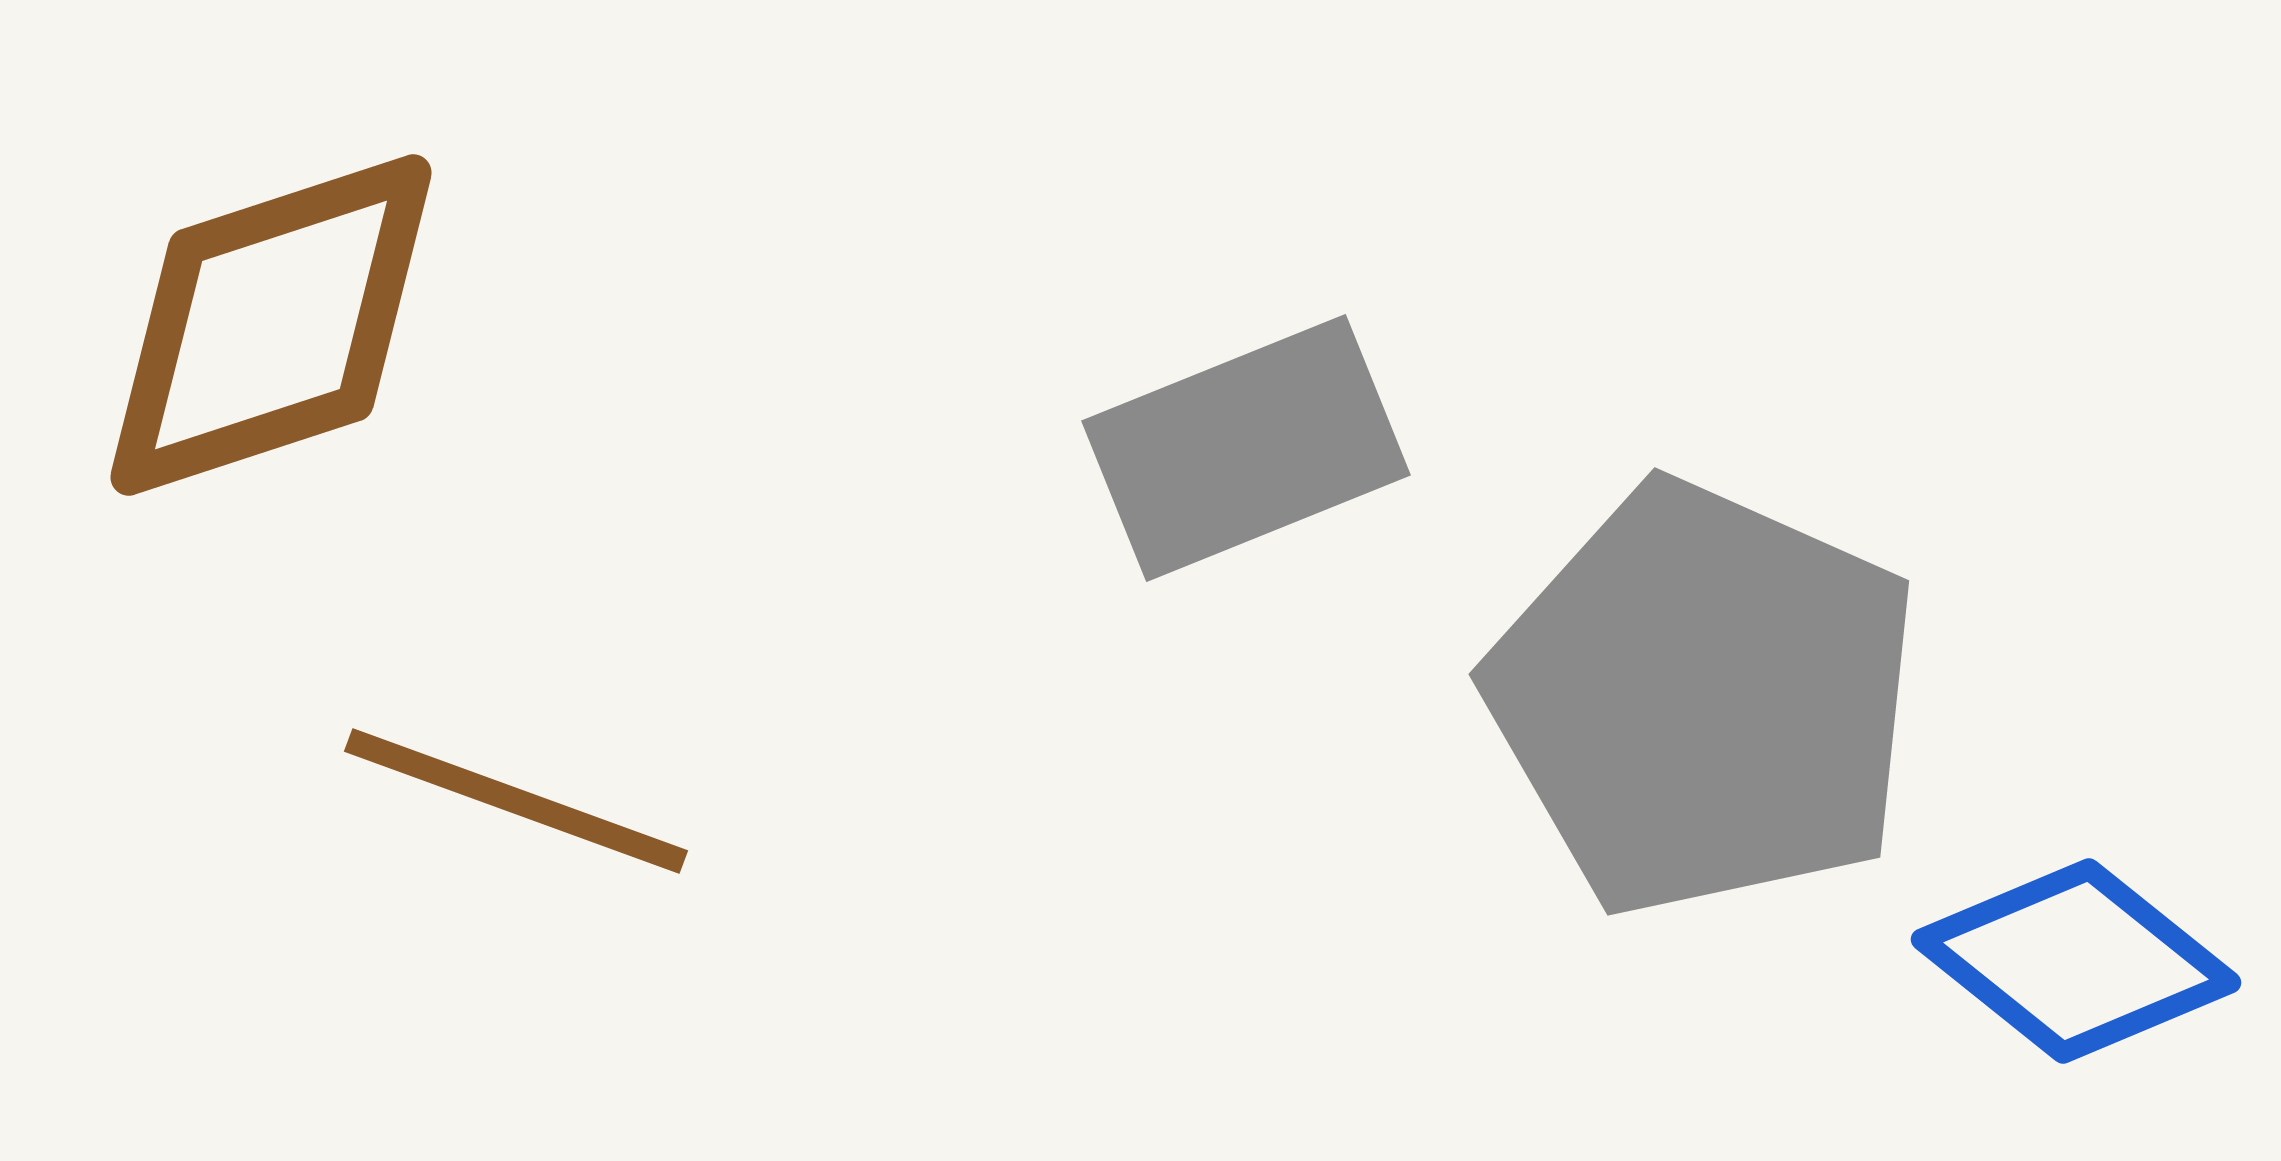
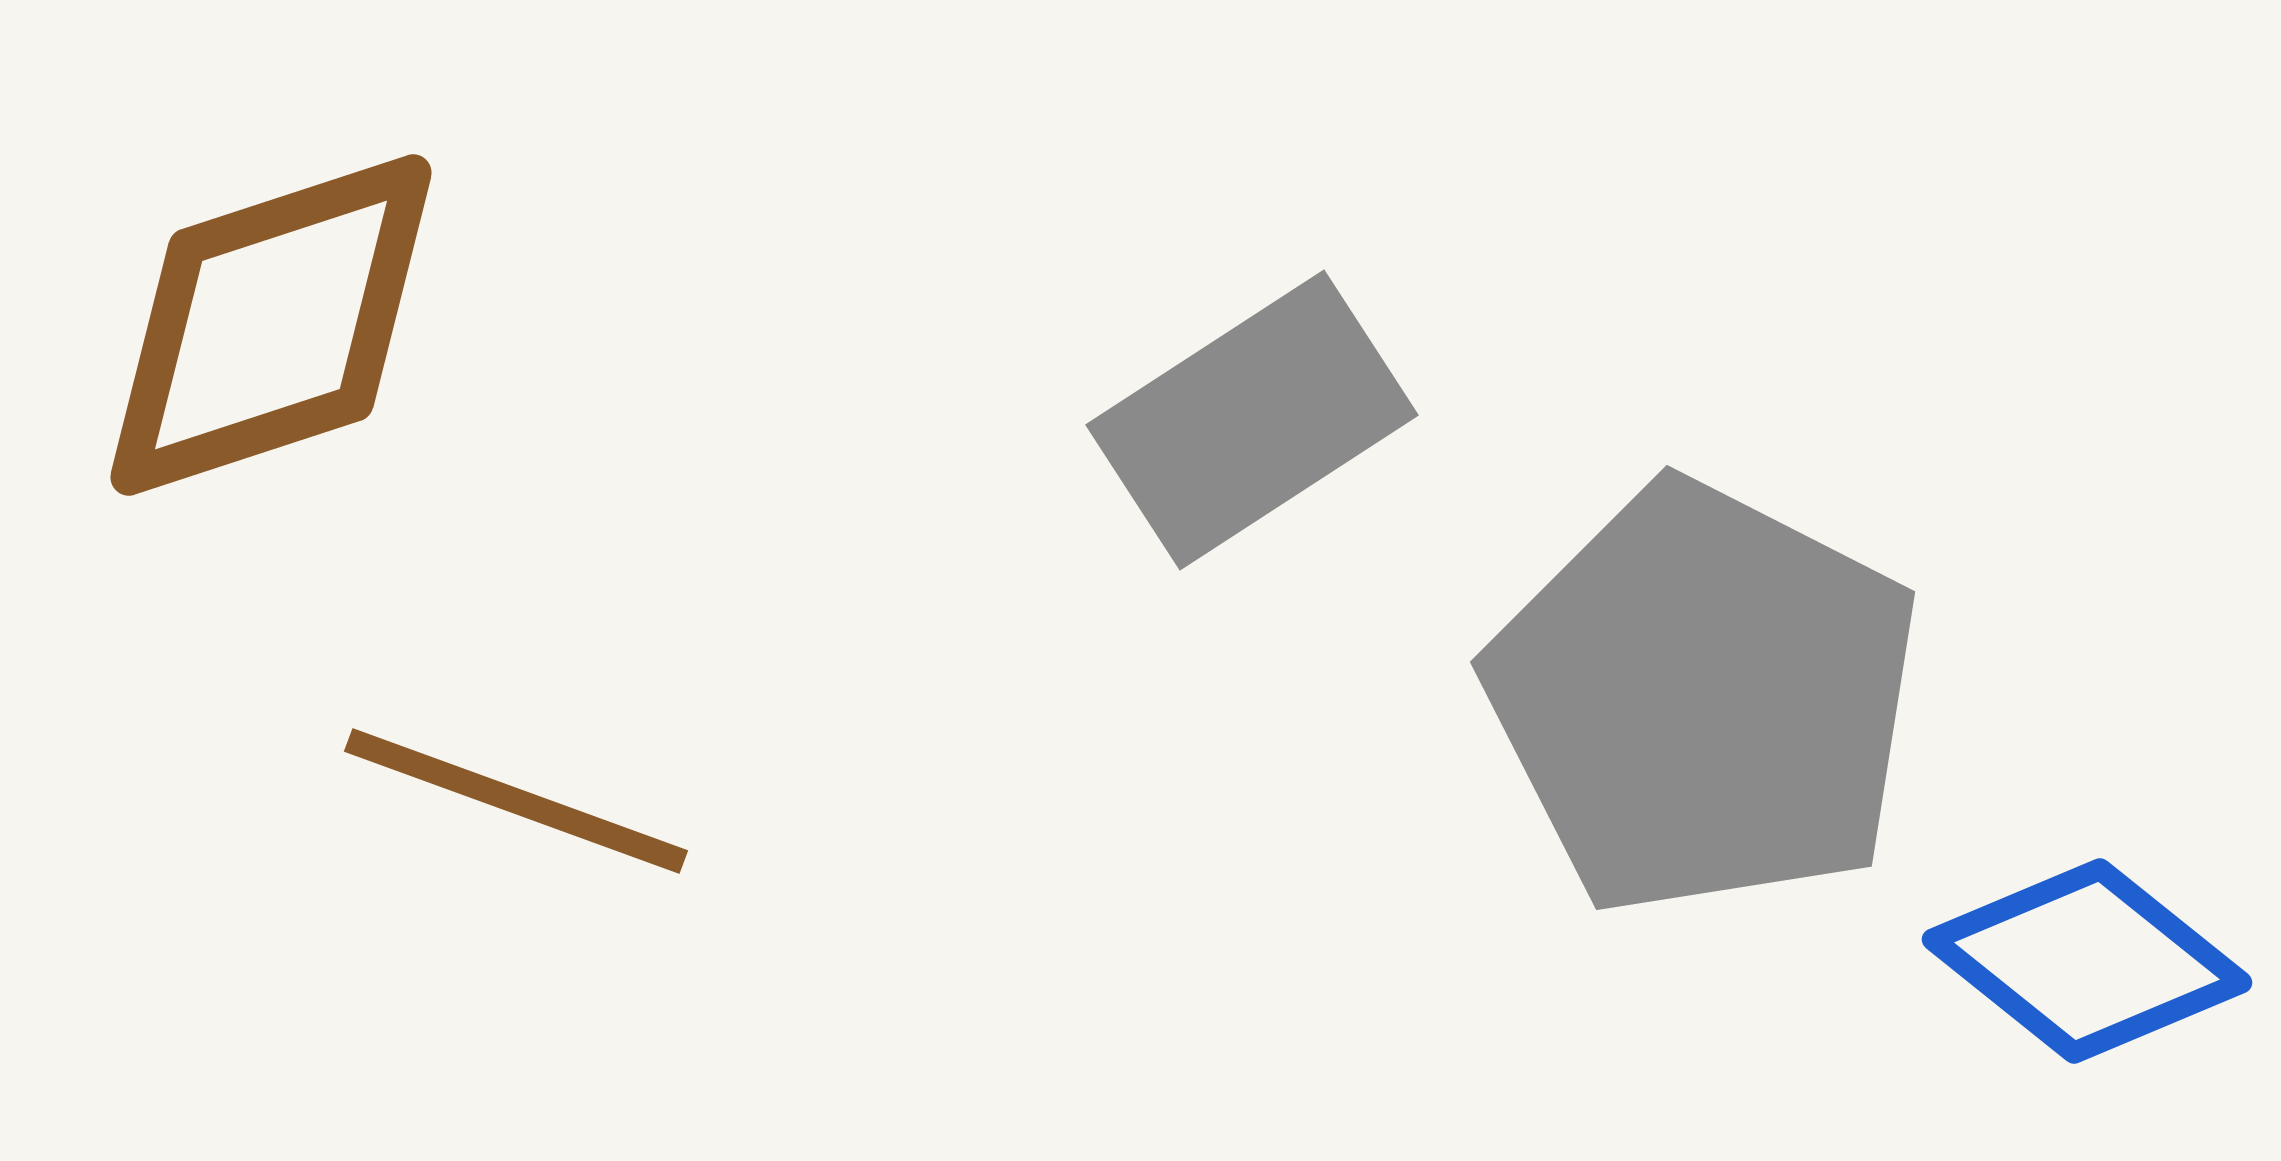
gray rectangle: moved 6 px right, 28 px up; rotated 11 degrees counterclockwise
gray pentagon: rotated 3 degrees clockwise
blue diamond: moved 11 px right
